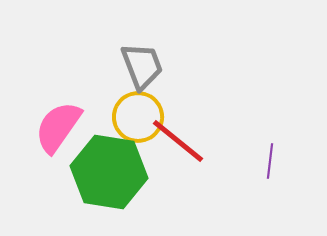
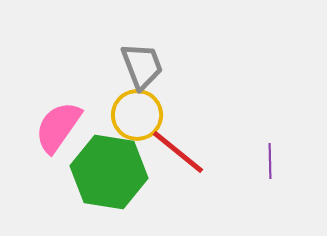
yellow circle: moved 1 px left, 2 px up
red line: moved 11 px down
purple line: rotated 8 degrees counterclockwise
